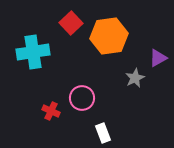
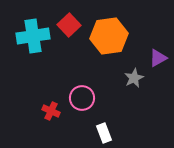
red square: moved 2 px left, 2 px down
cyan cross: moved 16 px up
gray star: moved 1 px left
white rectangle: moved 1 px right
